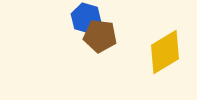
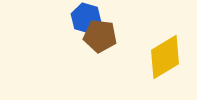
yellow diamond: moved 5 px down
